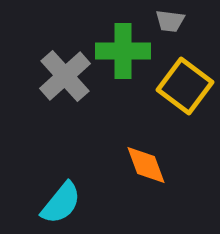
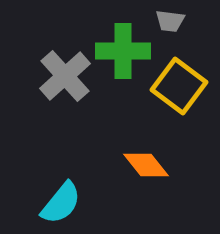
yellow square: moved 6 px left
orange diamond: rotated 18 degrees counterclockwise
